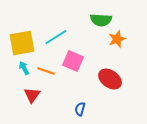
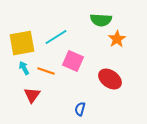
orange star: rotated 12 degrees counterclockwise
